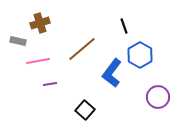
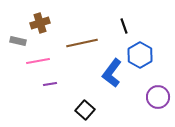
brown line: moved 6 px up; rotated 28 degrees clockwise
